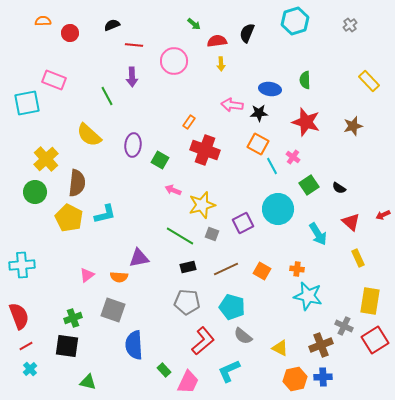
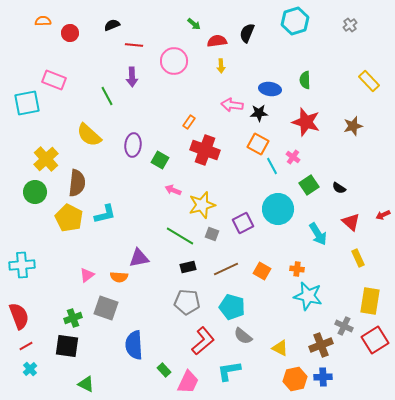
yellow arrow at (221, 64): moved 2 px down
gray square at (113, 310): moved 7 px left, 2 px up
cyan L-shape at (229, 371): rotated 15 degrees clockwise
green triangle at (88, 382): moved 2 px left, 2 px down; rotated 12 degrees clockwise
